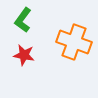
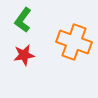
red star: rotated 20 degrees counterclockwise
